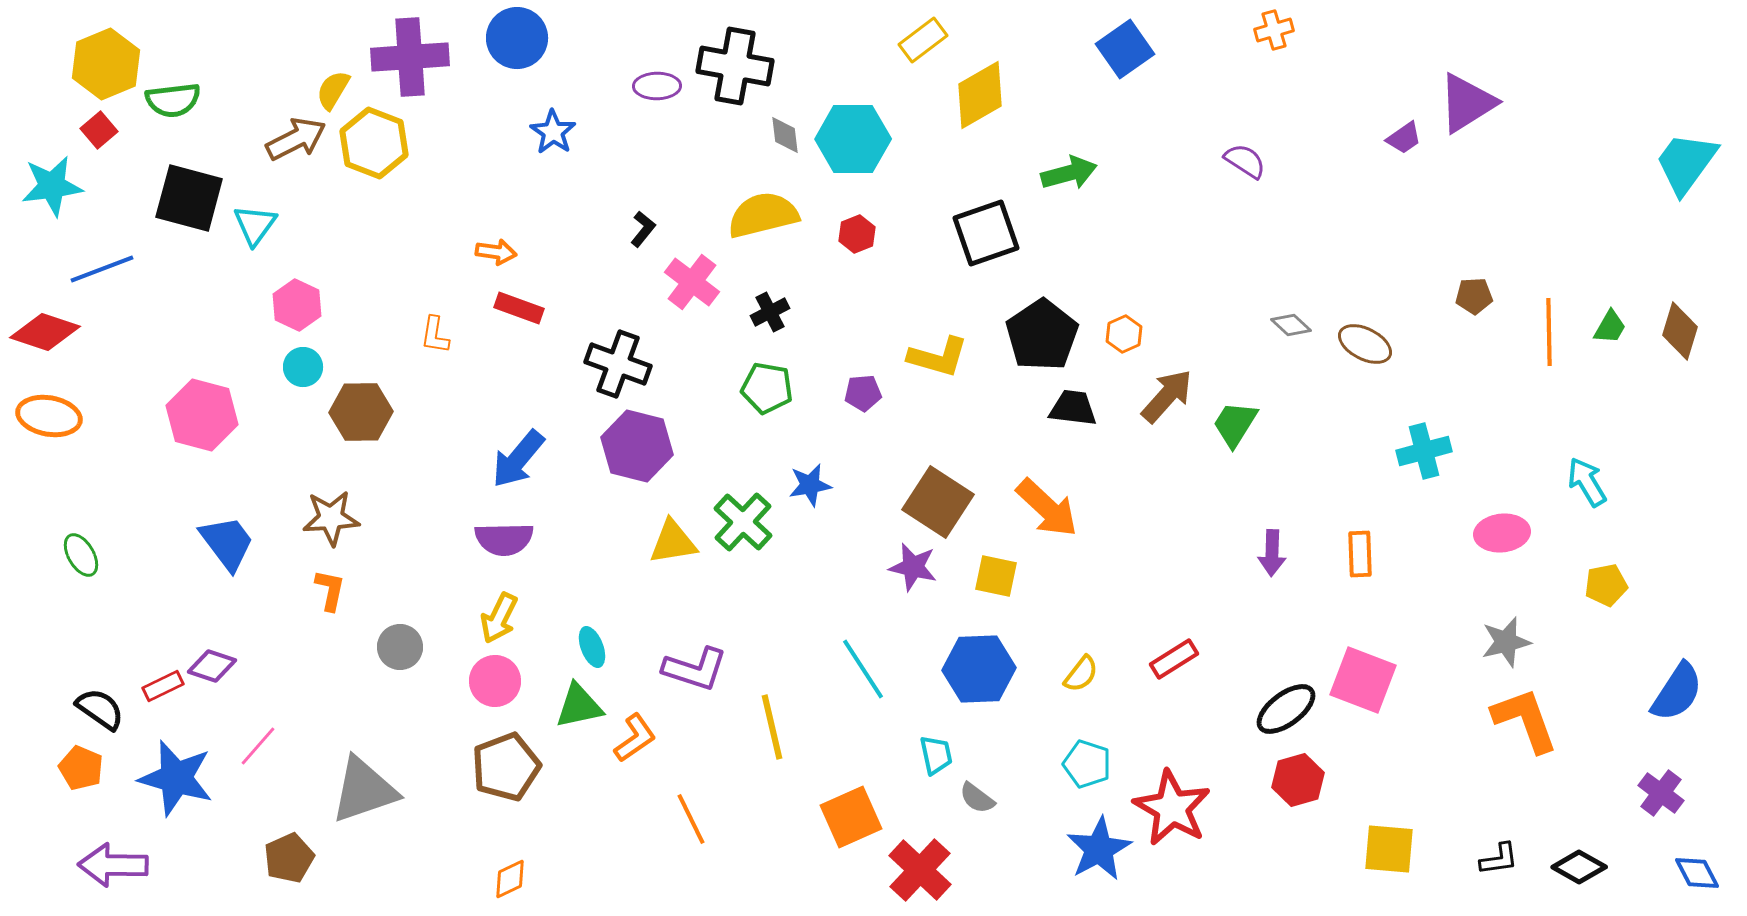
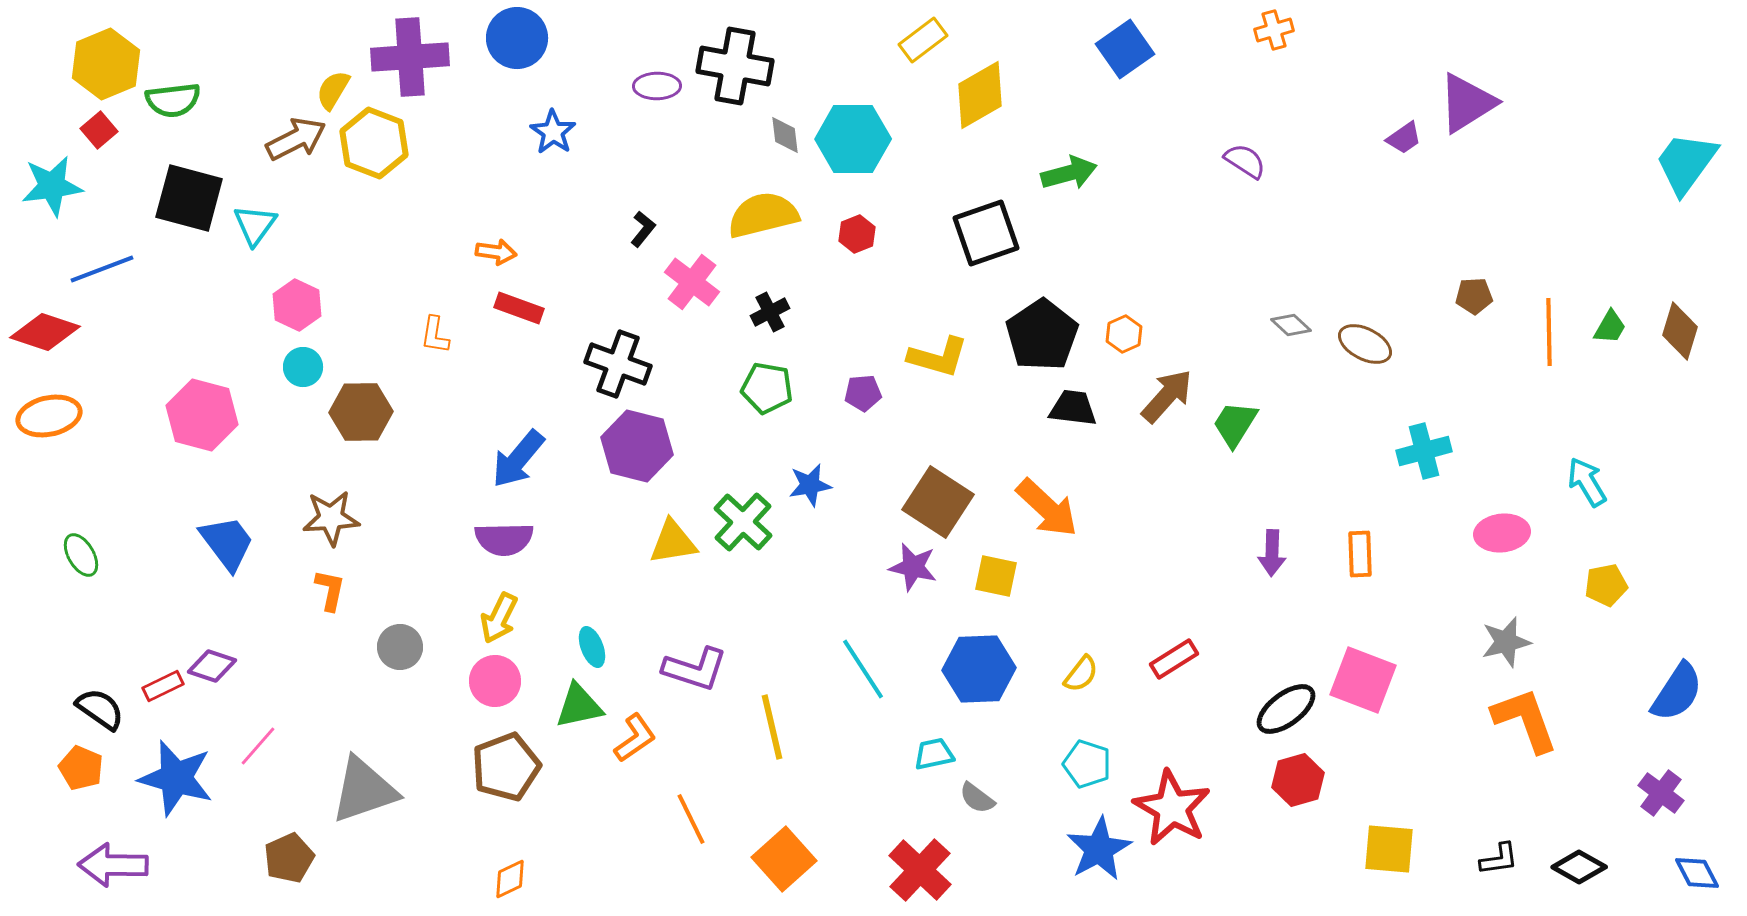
orange ellipse at (49, 416): rotated 22 degrees counterclockwise
cyan trapezoid at (936, 755): moved 2 px left, 1 px up; rotated 90 degrees counterclockwise
orange square at (851, 817): moved 67 px left, 42 px down; rotated 18 degrees counterclockwise
